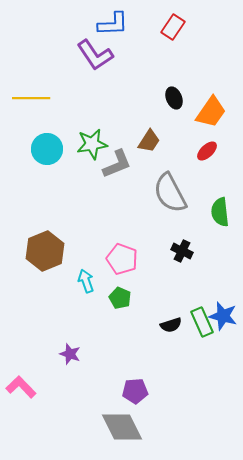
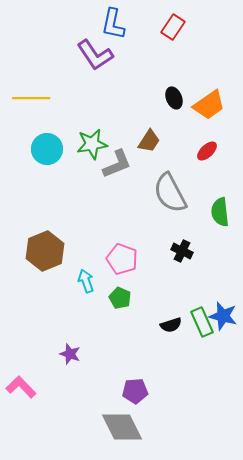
blue L-shape: rotated 104 degrees clockwise
orange trapezoid: moved 2 px left, 7 px up; rotated 20 degrees clockwise
